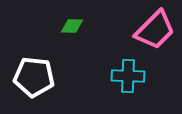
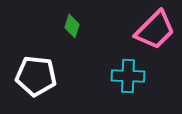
green diamond: rotated 75 degrees counterclockwise
white pentagon: moved 2 px right, 1 px up
